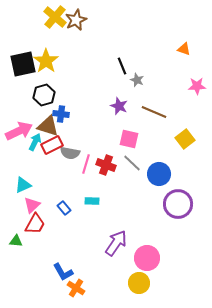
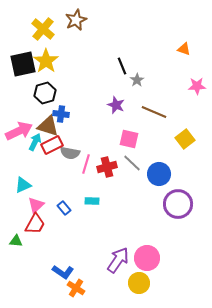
yellow cross: moved 12 px left, 12 px down
gray star: rotated 16 degrees clockwise
black hexagon: moved 1 px right, 2 px up
purple star: moved 3 px left, 1 px up
red cross: moved 1 px right, 2 px down; rotated 36 degrees counterclockwise
pink triangle: moved 4 px right
purple arrow: moved 2 px right, 17 px down
blue L-shape: rotated 25 degrees counterclockwise
